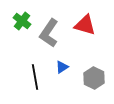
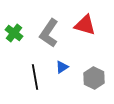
green cross: moved 8 px left, 12 px down
